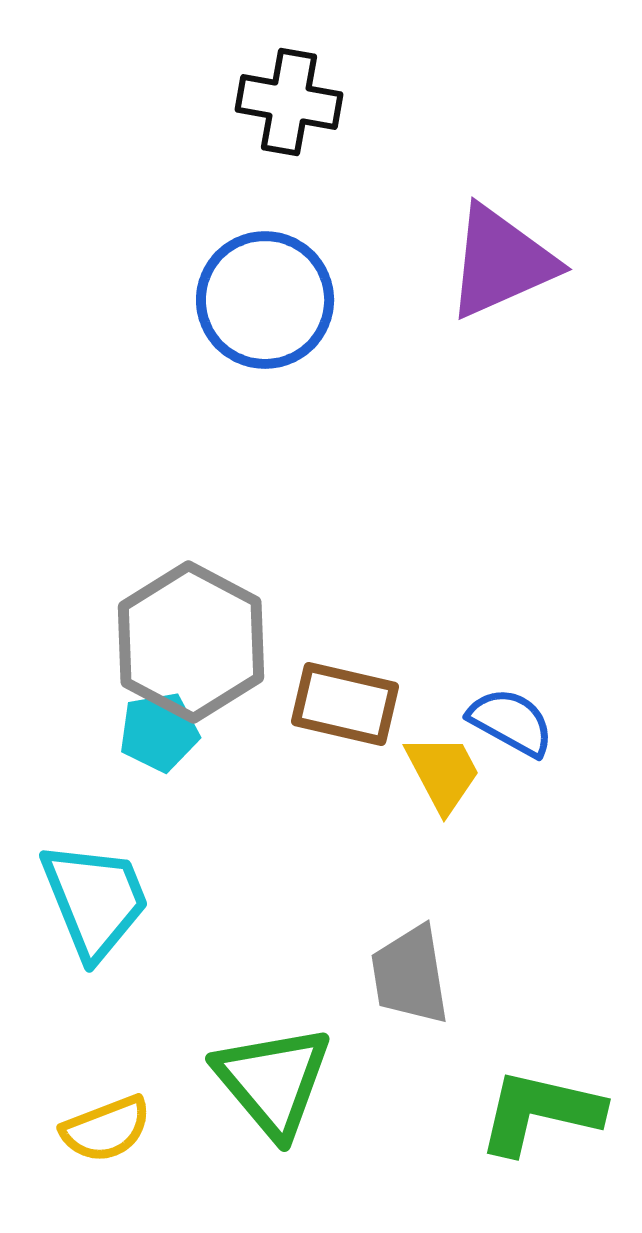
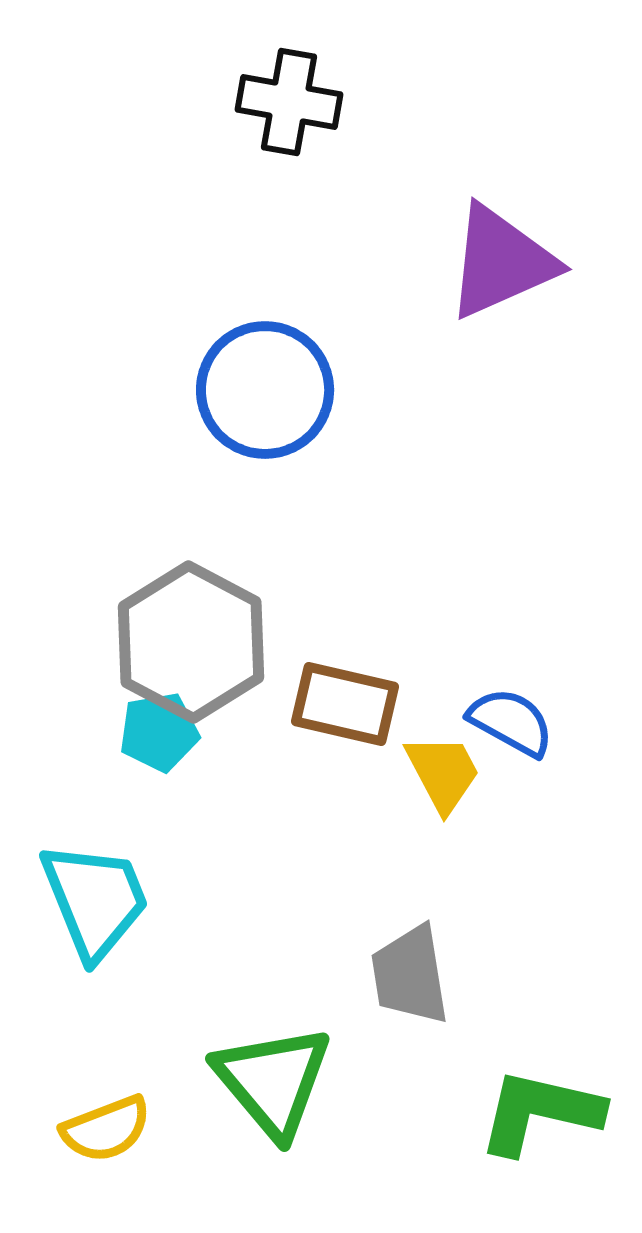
blue circle: moved 90 px down
